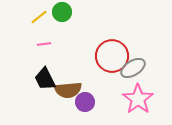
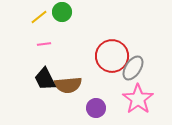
gray ellipse: rotated 25 degrees counterclockwise
brown semicircle: moved 5 px up
purple circle: moved 11 px right, 6 px down
